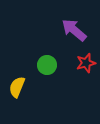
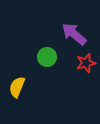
purple arrow: moved 4 px down
green circle: moved 8 px up
